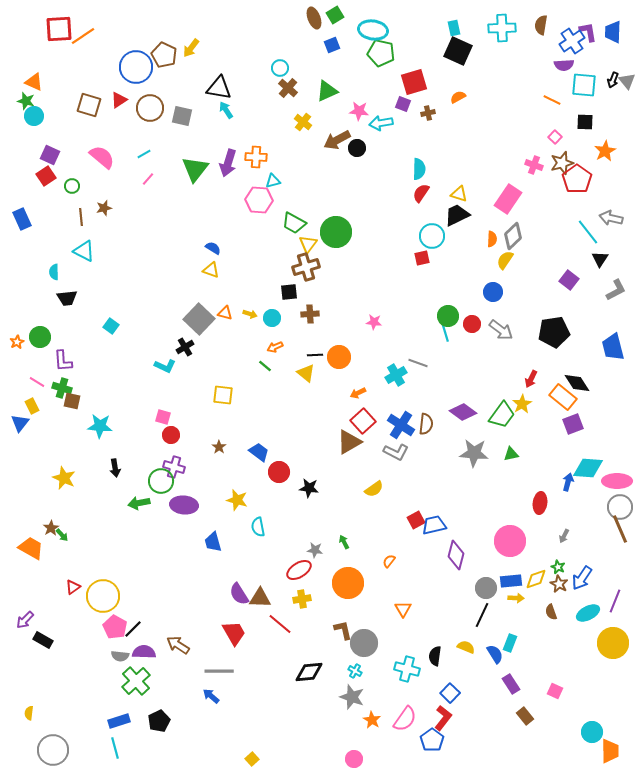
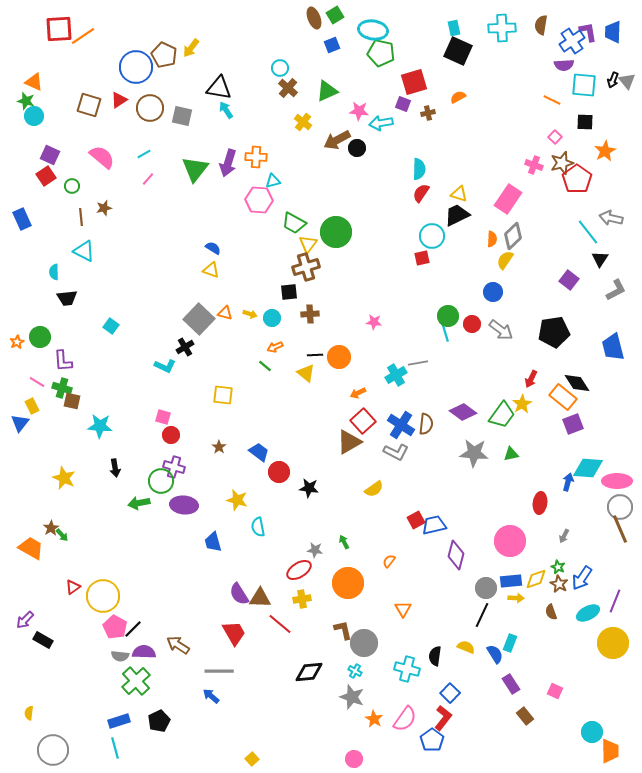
gray line at (418, 363): rotated 30 degrees counterclockwise
orange star at (372, 720): moved 2 px right, 1 px up
